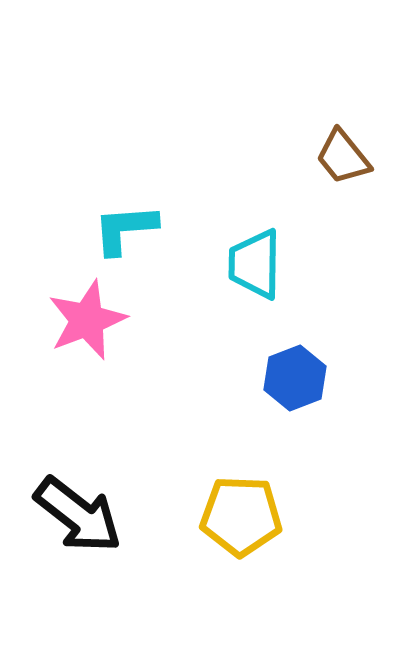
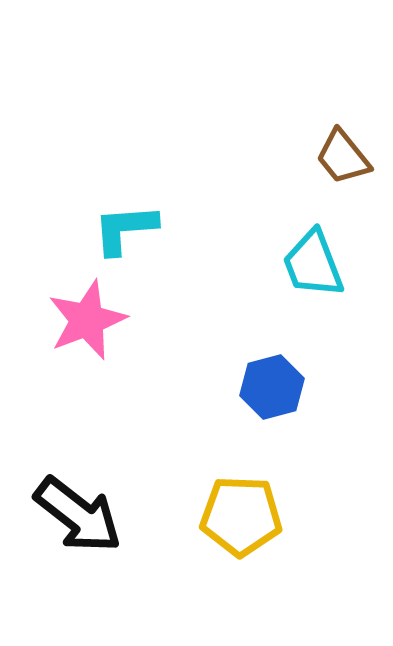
cyan trapezoid: moved 58 px right; rotated 22 degrees counterclockwise
blue hexagon: moved 23 px left, 9 px down; rotated 6 degrees clockwise
